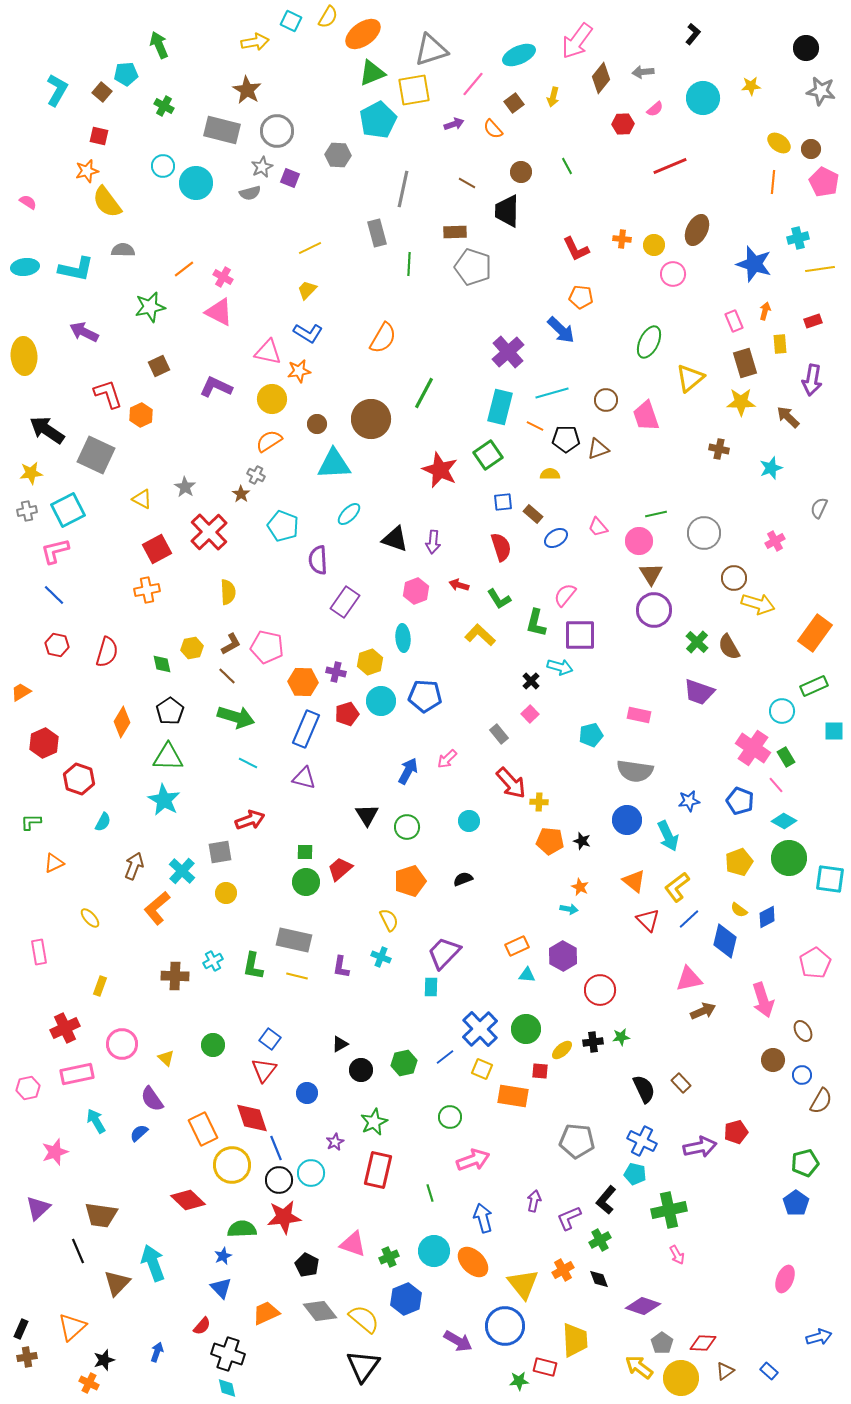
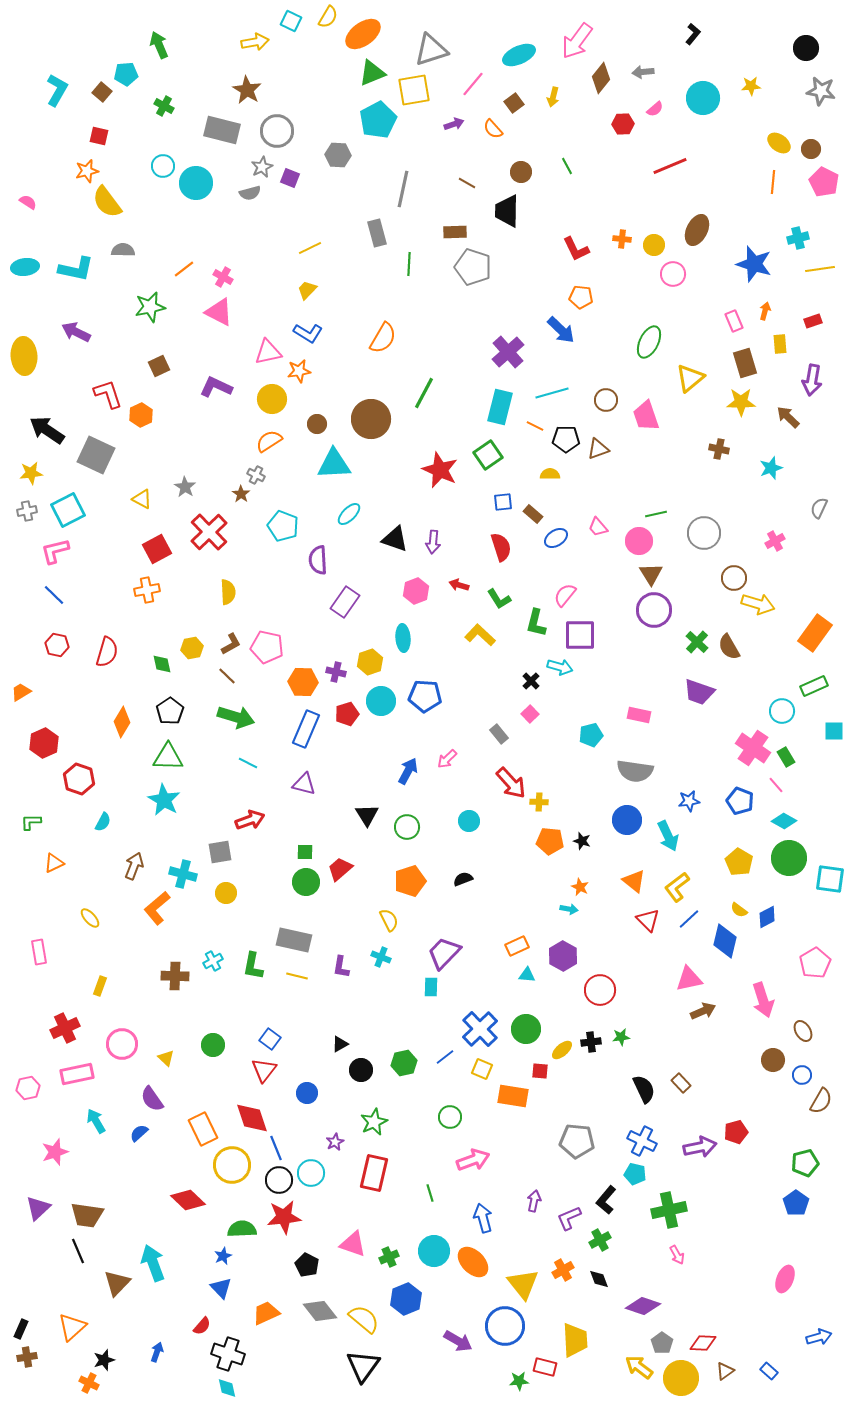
purple arrow at (84, 332): moved 8 px left
pink triangle at (268, 352): rotated 24 degrees counterclockwise
purple triangle at (304, 778): moved 6 px down
yellow pentagon at (739, 862): rotated 20 degrees counterclockwise
cyan cross at (182, 871): moved 1 px right, 3 px down; rotated 28 degrees counterclockwise
black cross at (593, 1042): moved 2 px left
red rectangle at (378, 1170): moved 4 px left, 3 px down
brown trapezoid at (101, 1215): moved 14 px left
